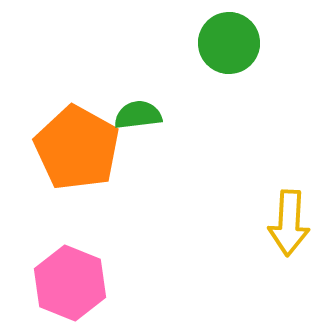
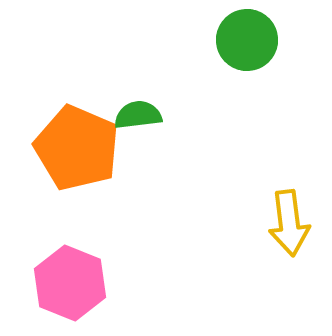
green circle: moved 18 px right, 3 px up
orange pentagon: rotated 6 degrees counterclockwise
yellow arrow: rotated 10 degrees counterclockwise
